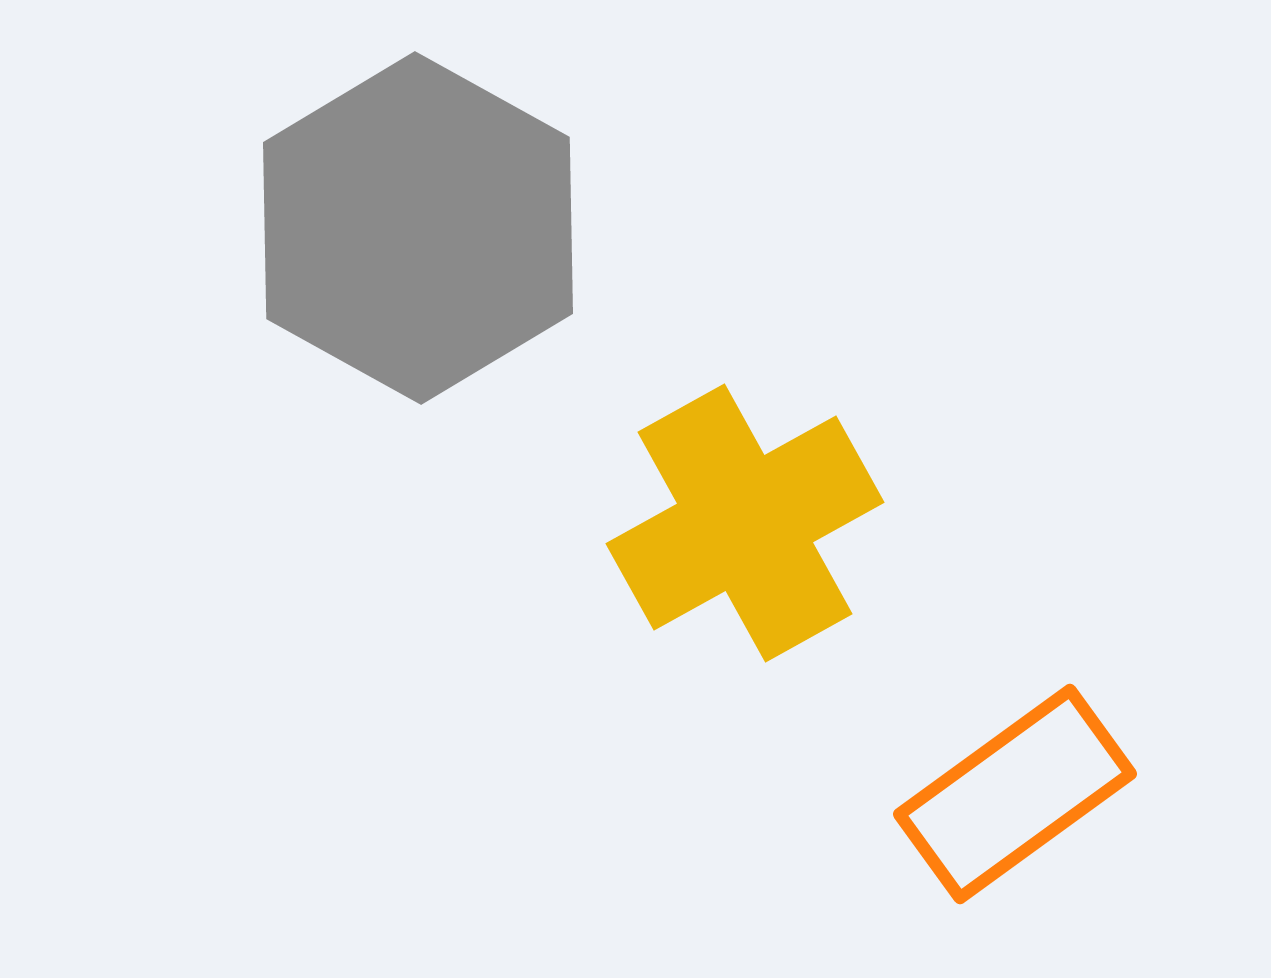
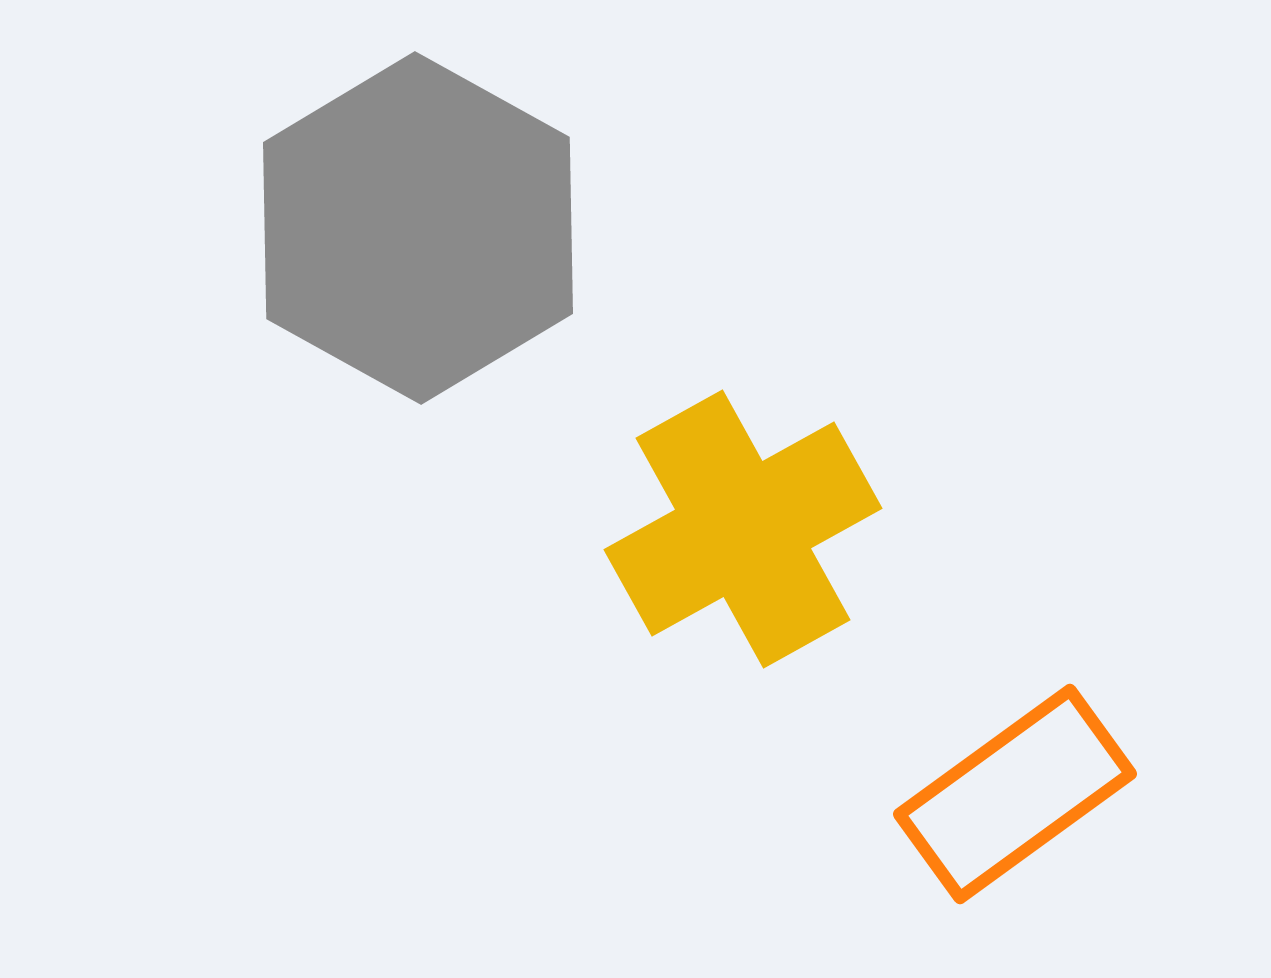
yellow cross: moved 2 px left, 6 px down
